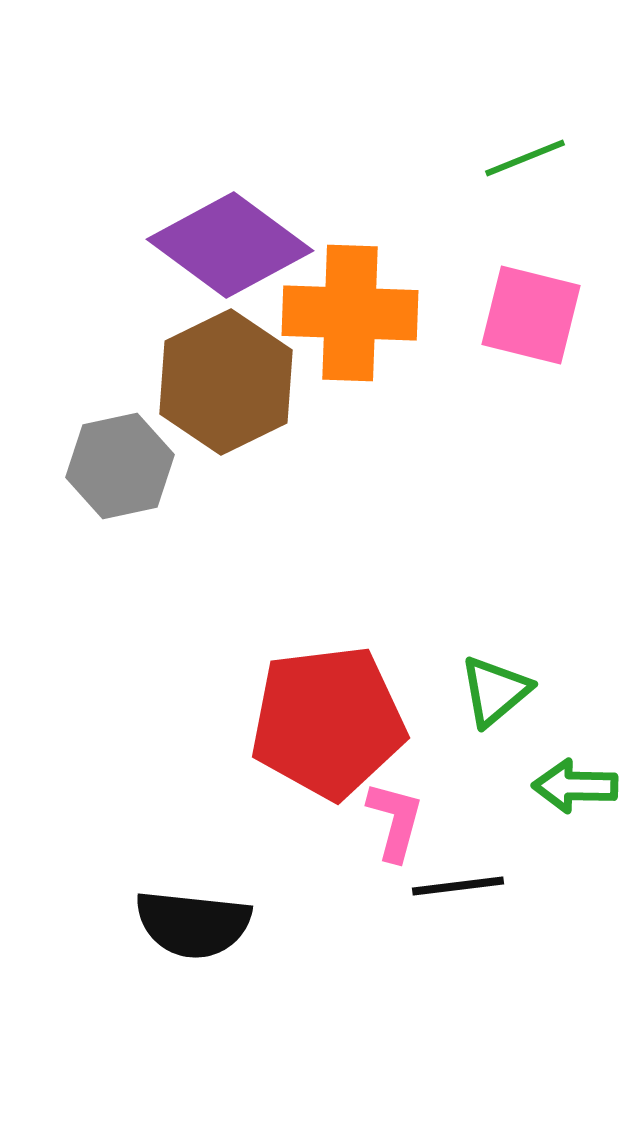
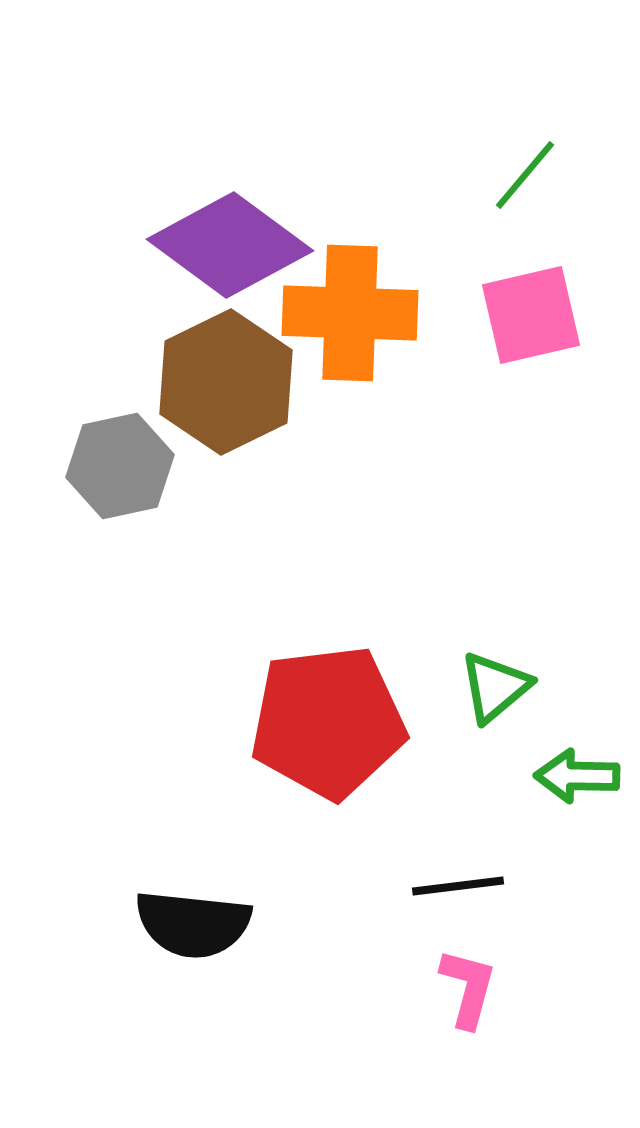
green line: moved 17 px down; rotated 28 degrees counterclockwise
pink square: rotated 27 degrees counterclockwise
green triangle: moved 4 px up
green arrow: moved 2 px right, 10 px up
pink L-shape: moved 73 px right, 167 px down
